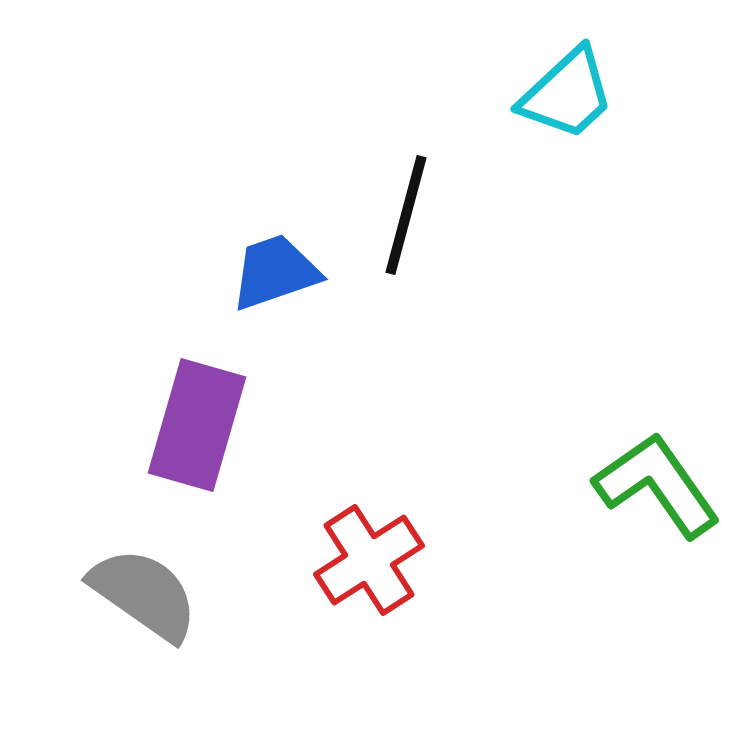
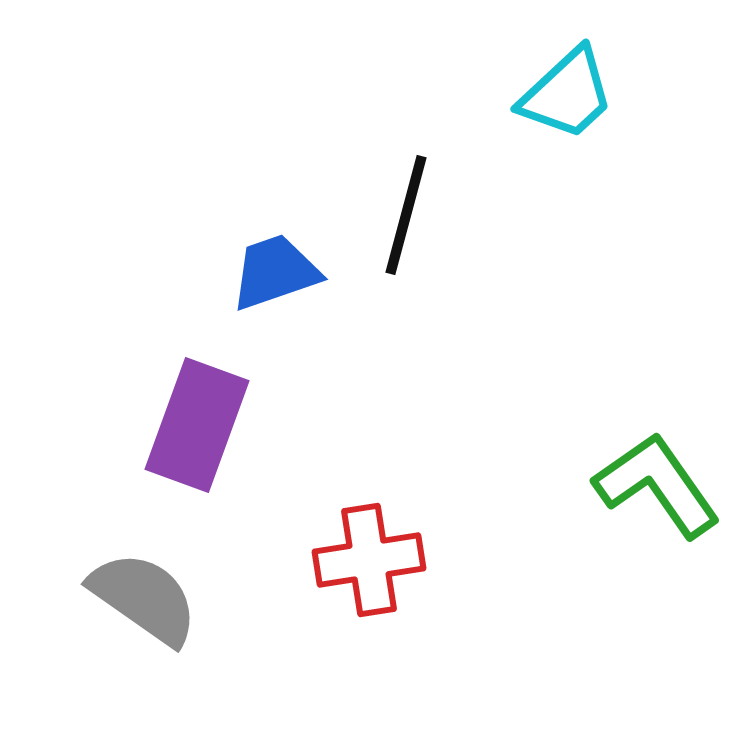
purple rectangle: rotated 4 degrees clockwise
red cross: rotated 24 degrees clockwise
gray semicircle: moved 4 px down
